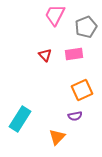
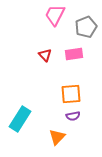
orange square: moved 11 px left, 4 px down; rotated 20 degrees clockwise
purple semicircle: moved 2 px left
